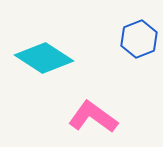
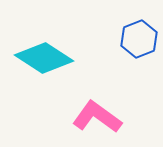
pink L-shape: moved 4 px right
